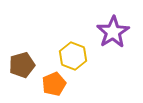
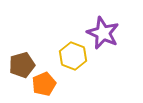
purple star: moved 10 px left, 1 px down; rotated 16 degrees counterclockwise
orange pentagon: moved 10 px left
